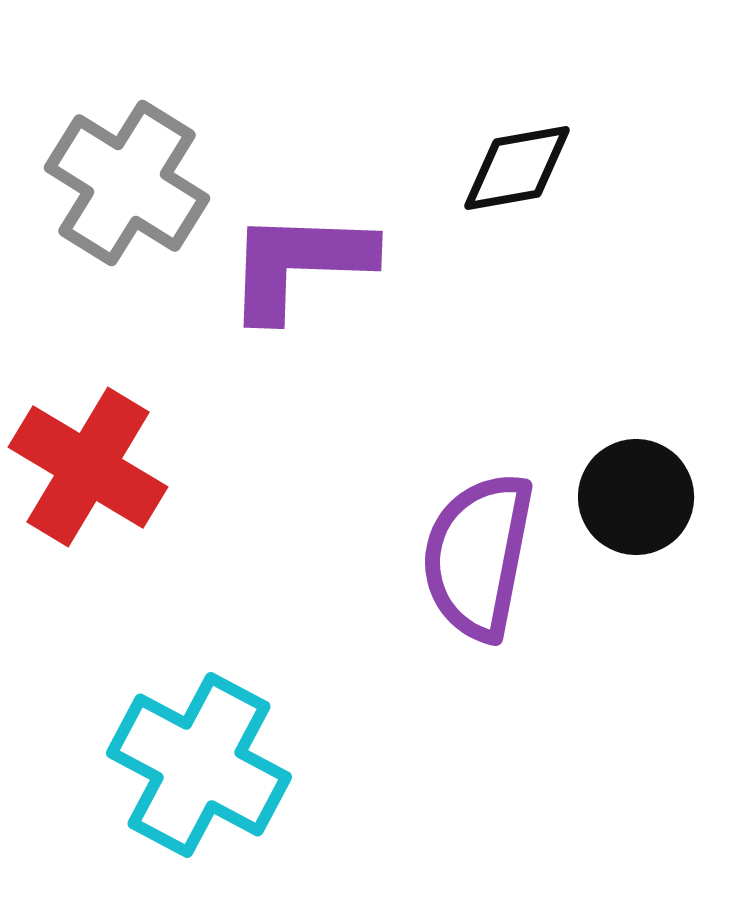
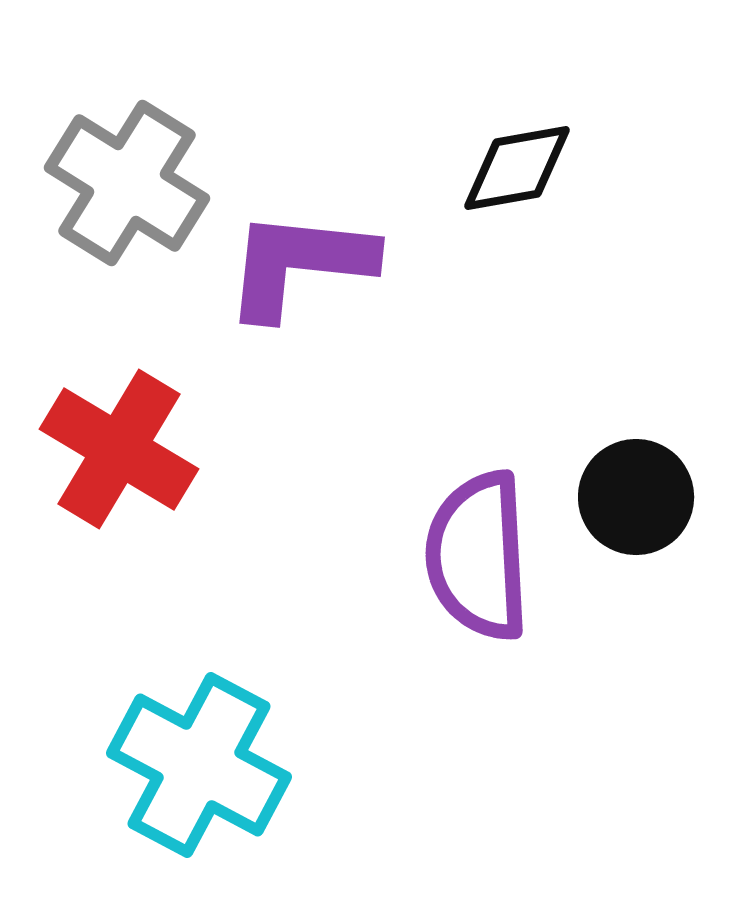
purple L-shape: rotated 4 degrees clockwise
red cross: moved 31 px right, 18 px up
purple semicircle: rotated 14 degrees counterclockwise
